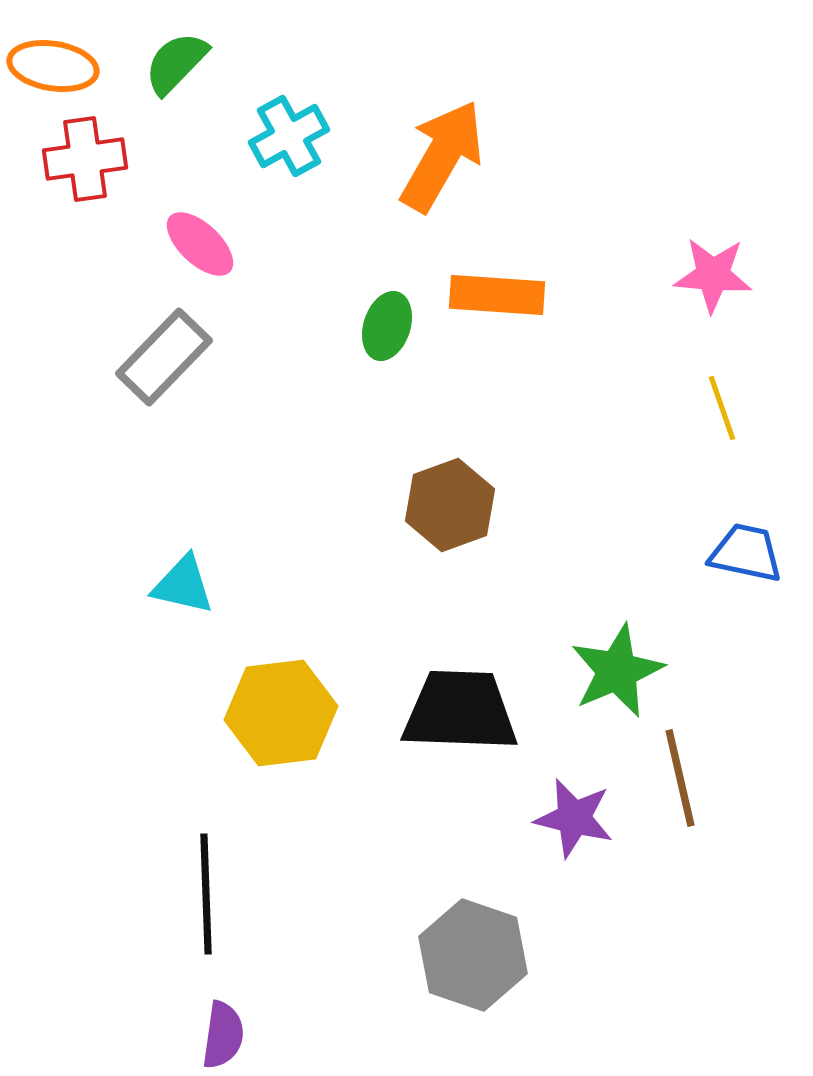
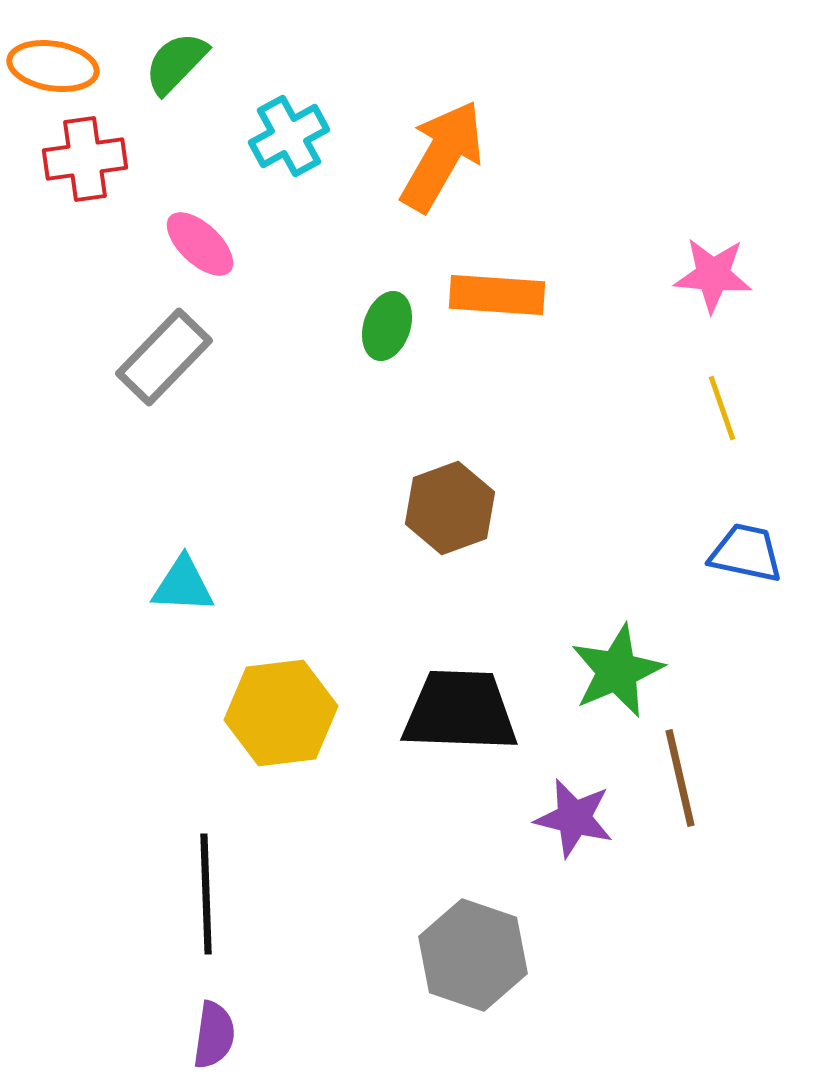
brown hexagon: moved 3 px down
cyan triangle: rotated 10 degrees counterclockwise
purple semicircle: moved 9 px left
